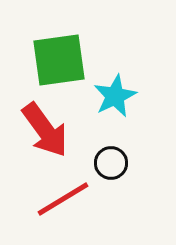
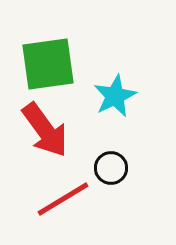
green square: moved 11 px left, 4 px down
black circle: moved 5 px down
